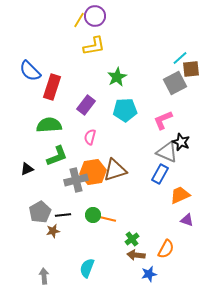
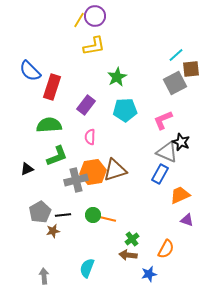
cyan line: moved 4 px left, 3 px up
pink semicircle: rotated 14 degrees counterclockwise
brown arrow: moved 8 px left
